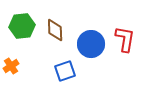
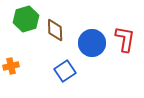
green hexagon: moved 4 px right, 7 px up; rotated 10 degrees counterclockwise
blue circle: moved 1 px right, 1 px up
orange cross: rotated 21 degrees clockwise
blue square: rotated 15 degrees counterclockwise
